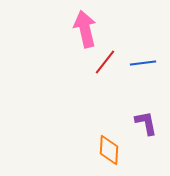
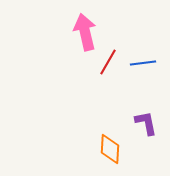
pink arrow: moved 3 px down
red line: moved 3 px right; rotated 8 degrees counterclockwise
orange diamond: moved 1 px right, 1 px up
